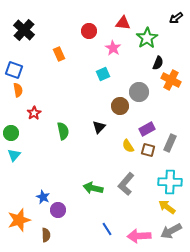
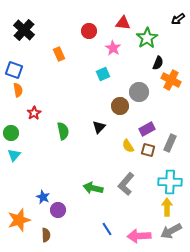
black arrow: moved 2 px right, 1 px down
yellow arrow: rotated 54 degrees clockwise
